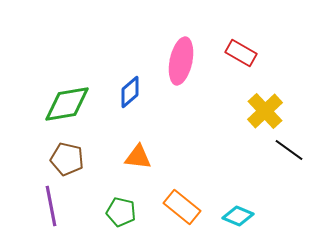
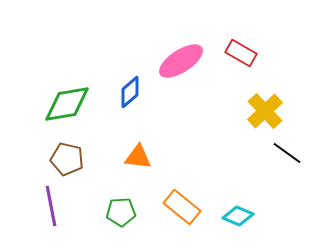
pink ellipse: rotated 45 degrees clockwise
black line: moved 2 px left, 3 px down
green pentagon: rotated 16 degrees counterclockwise
